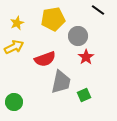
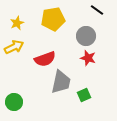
black line: moved 1 px left
gray circle: moved 8 px right
red star: moved 2 px right, 1 px down; rotated 21 degrees counterclockwise
